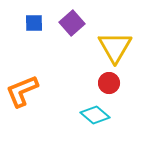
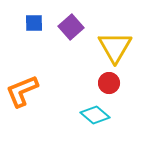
purple square: moved 1 px left, 4 px down
